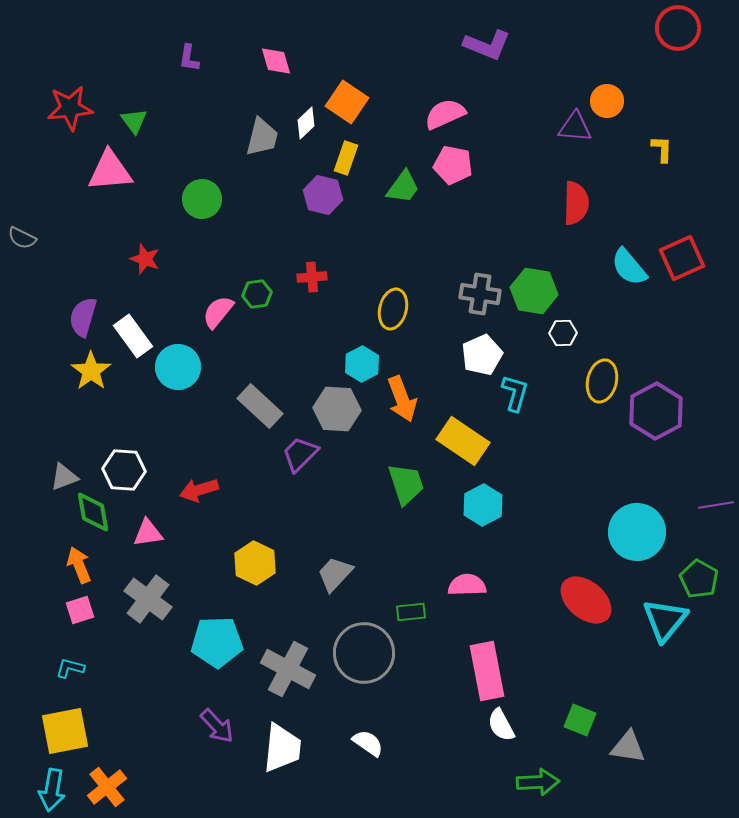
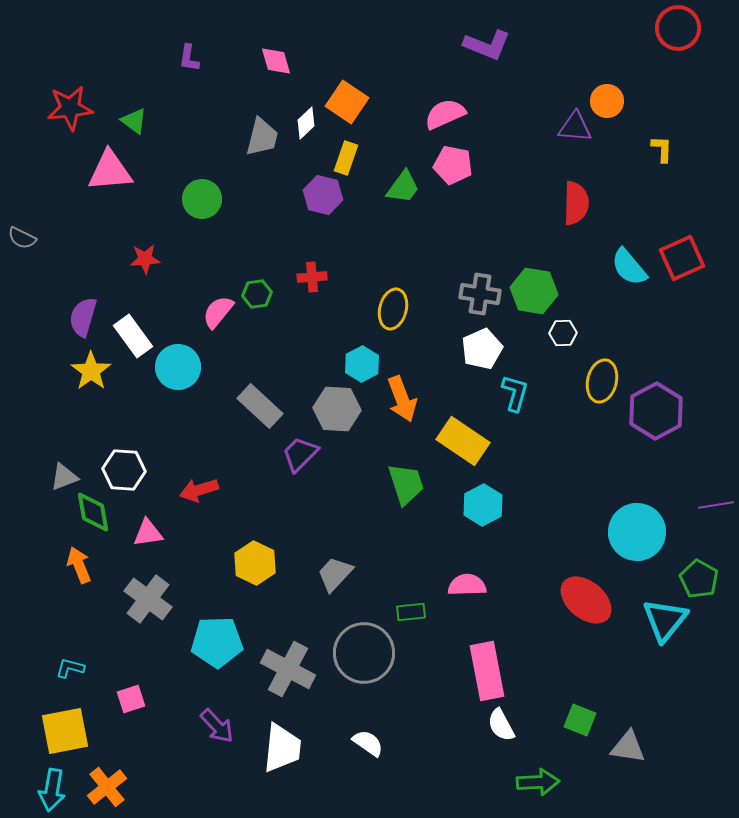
green triangle at (134, 121): rotated 16 degrees counterclockwise
red star at (145, 259): rotated 24 degrees counterclockwise
white pentagon at (482, 355): moved 6 px up
pink square at (80, 610): moved 51 px right, 89 px down
